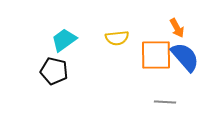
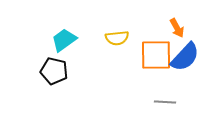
blue semicircle: rotated 84 degrees clockwise
